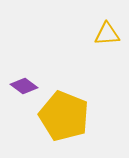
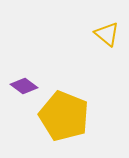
yellow triangle: rotated 44 degrees clockwise
